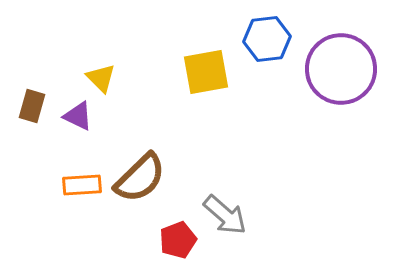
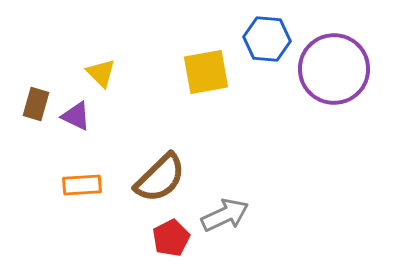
blue hexagon: rotated 12 degrees clockwise
purple circle: moved 7 px left
yellow triangle: moved 5 px up
brown rectangle: moved 4 px right, 2 px up
purple triangle: moved 2 px left
brown semicircle: moved 20 px right
gray arrow: rotated 66 degrees counterclockwise
red pentagon: moved 7 px left, 2 px up; rotated 6 degrees counterclockwise
